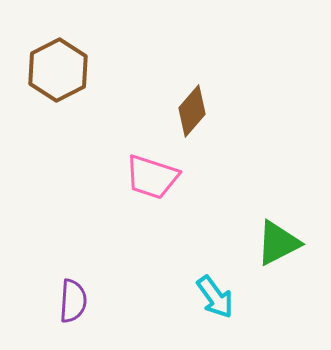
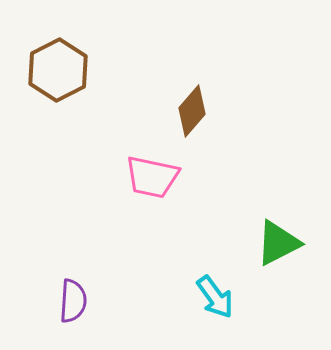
pink trapezoid: rotated 6 degrees counterclockwise
